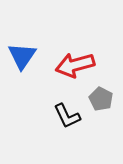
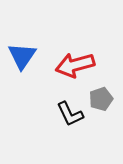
gray pentagon: rotated 25 degrees clockwise
black L-shape: moved 3 px right, 2 px up
